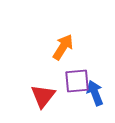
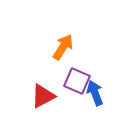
purple square: rotated 28 degrees clockwise
red triangle: rotated 24 degrees clockwise
